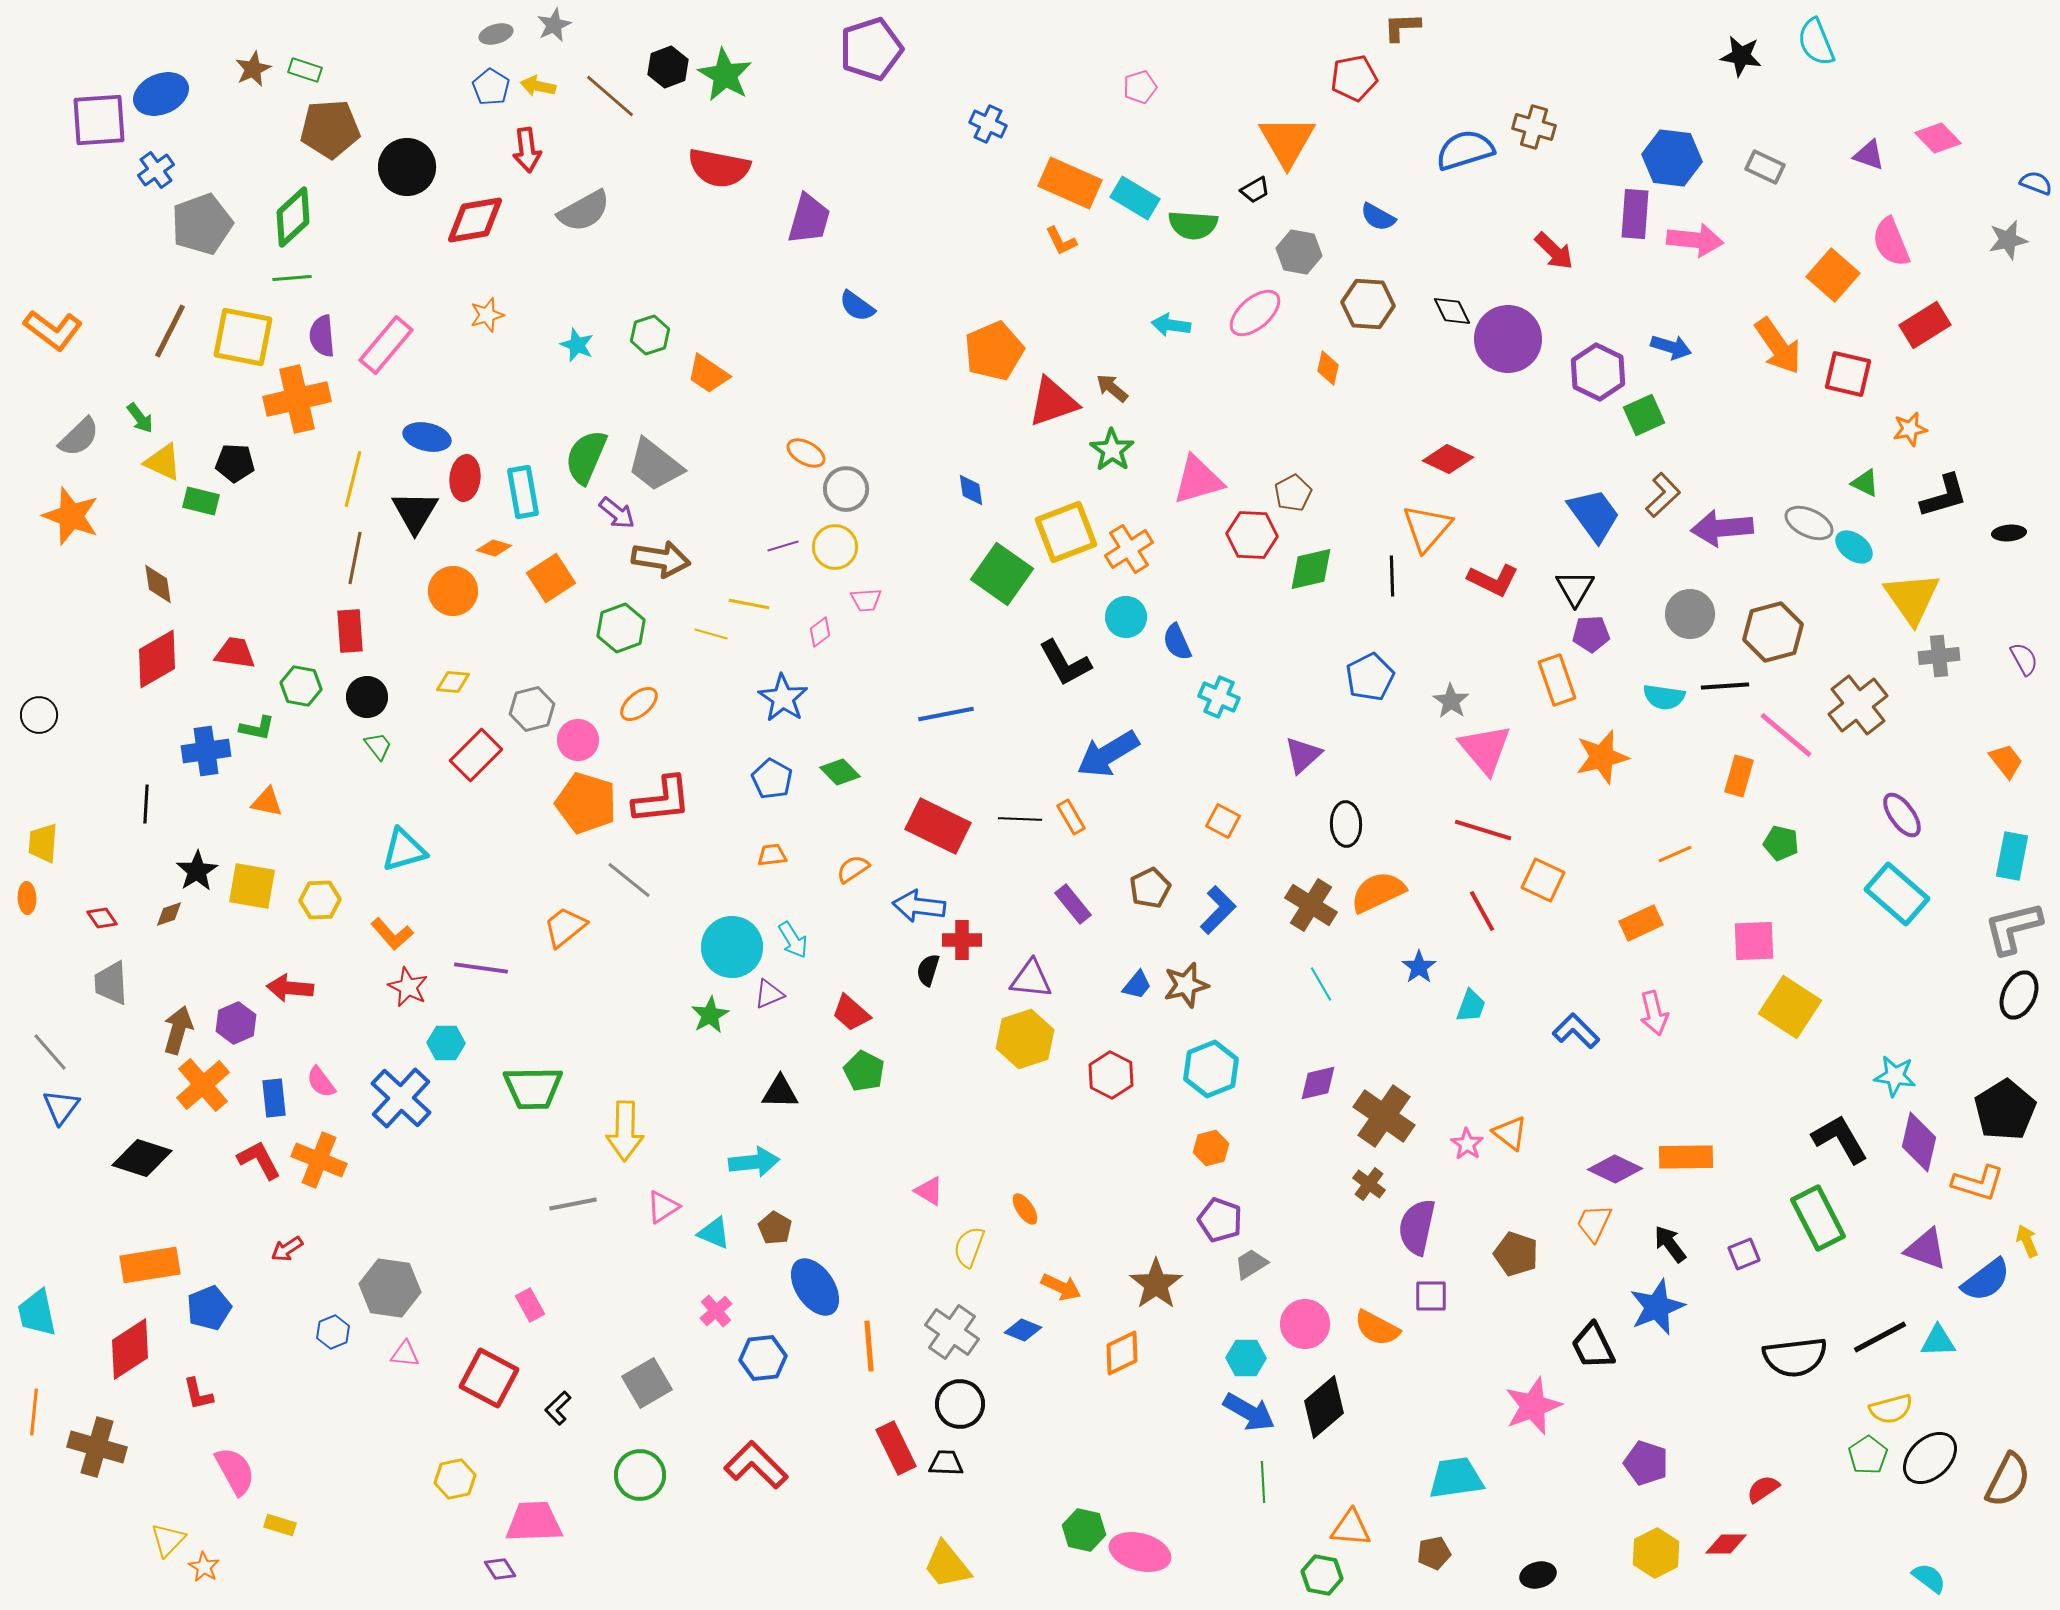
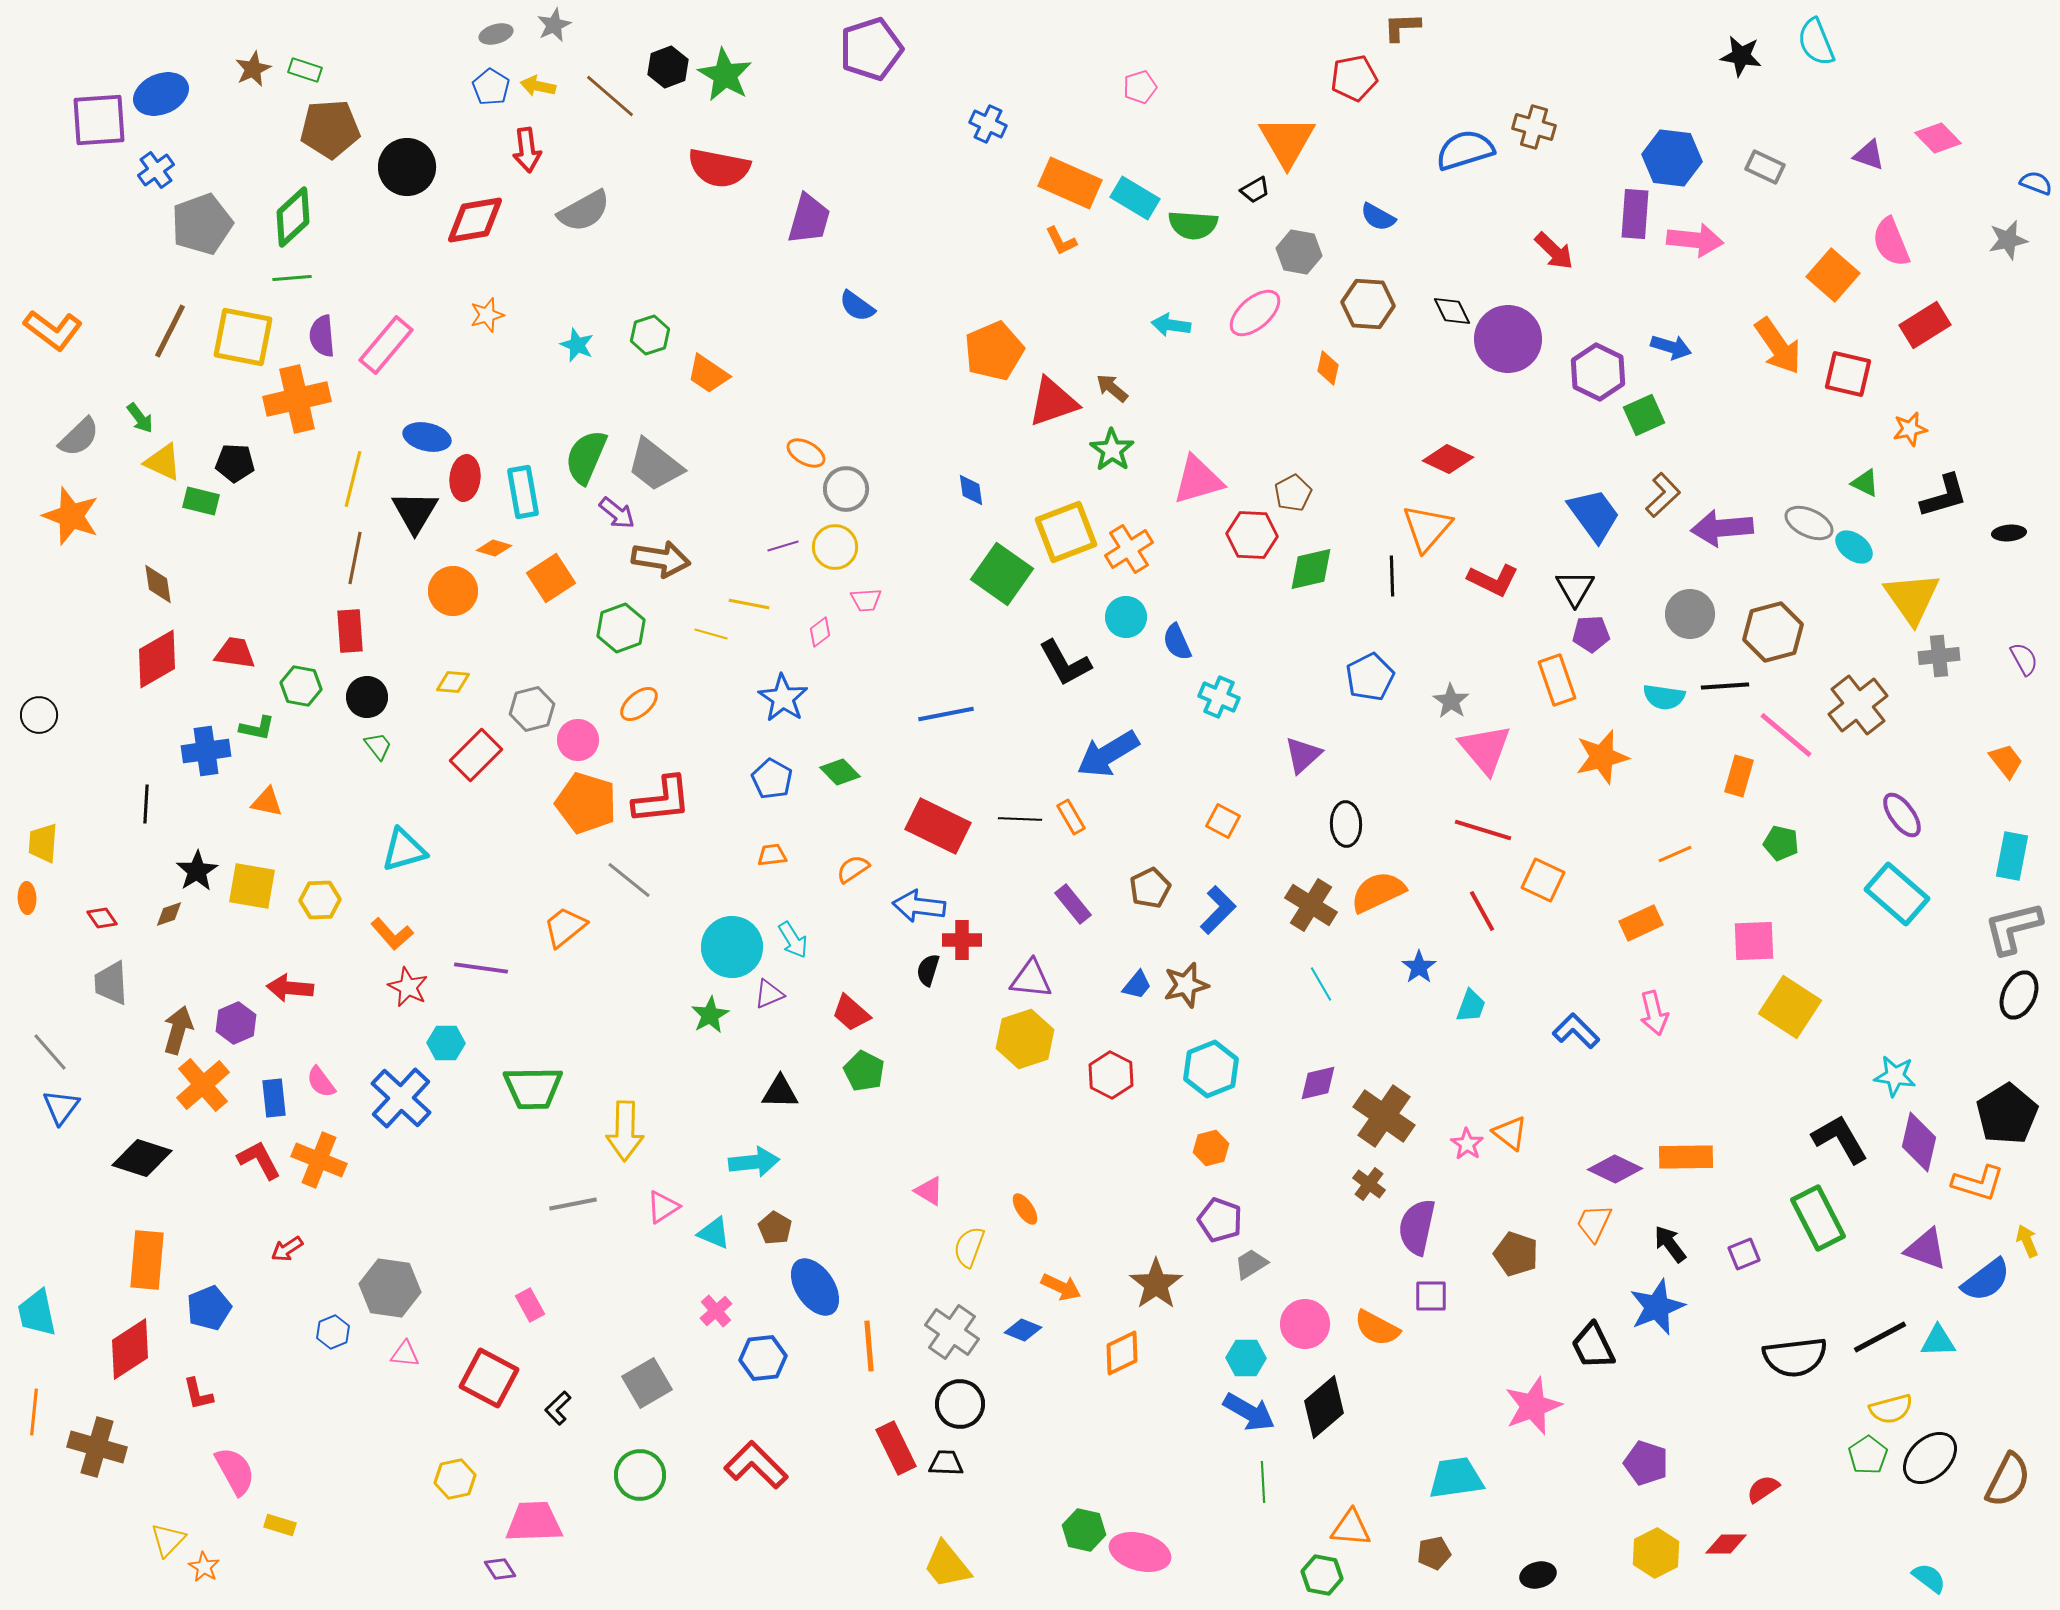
black pentagon at (2005, 1110): moved 2 px right, 4 px down
orange rectangle at (150, 1265): moved 3 px left, 5 px up; rotated 76 degrees counterclockwise
